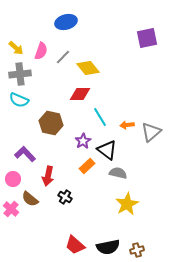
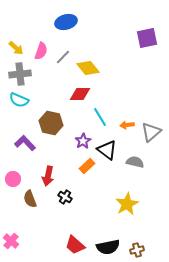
purple L-shape: moved 11 px up
gray semicircle: moved 17 px right, 11 px up
brown semicircle: rotated 30 degrees clockwise
pink cross: moved 32 px down
